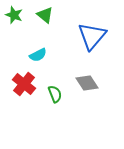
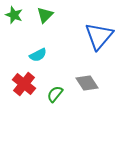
green triangle: rotated 36 degrees clockwise
blue triangle: moved 7 px right
green semicircle: rotated 120 degrees counterclockwise
